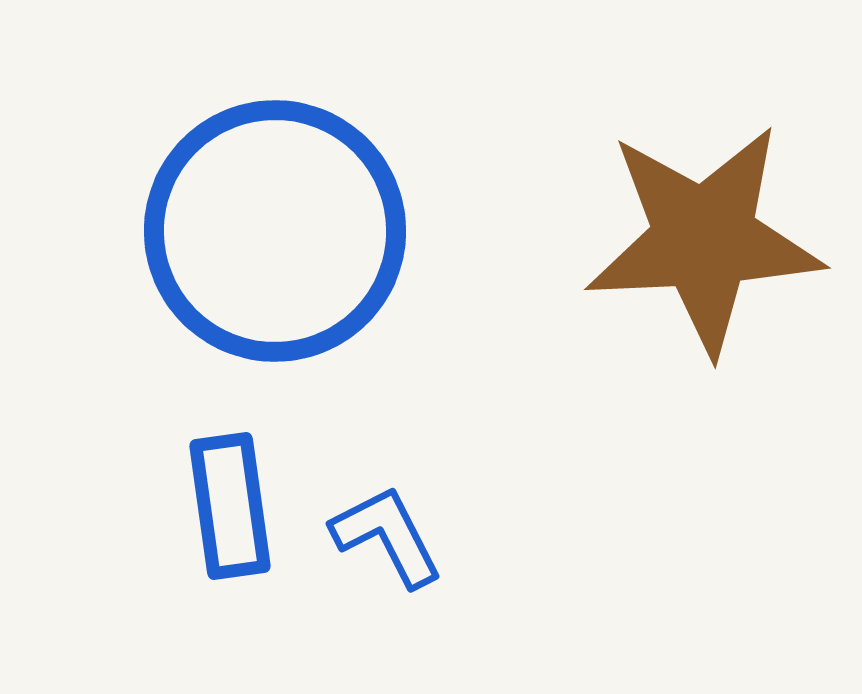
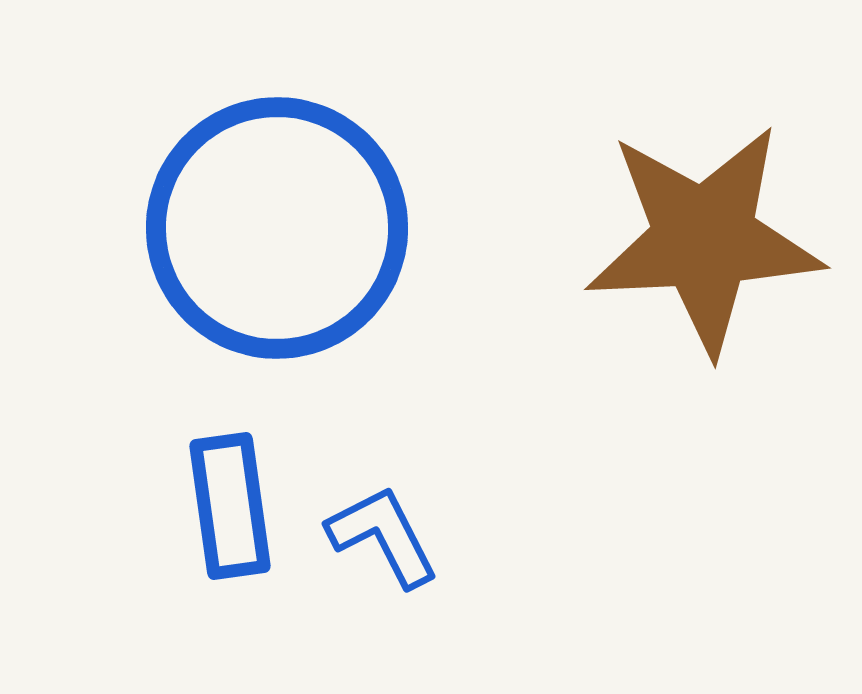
blue circle: moved 2 px right, 3 px up
blue L-shape: moved 4 px left
